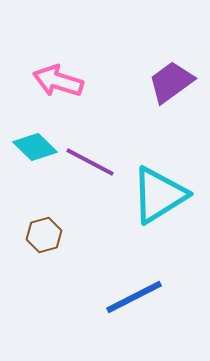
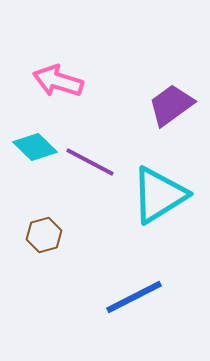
purple trapezoid: moved 23 px down
